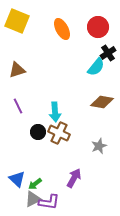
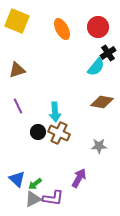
gray star: rotated 21 degrees clockwise
purple arrow: moved 5 px right
purple L-shape: moved 4 px right, 4 px up
